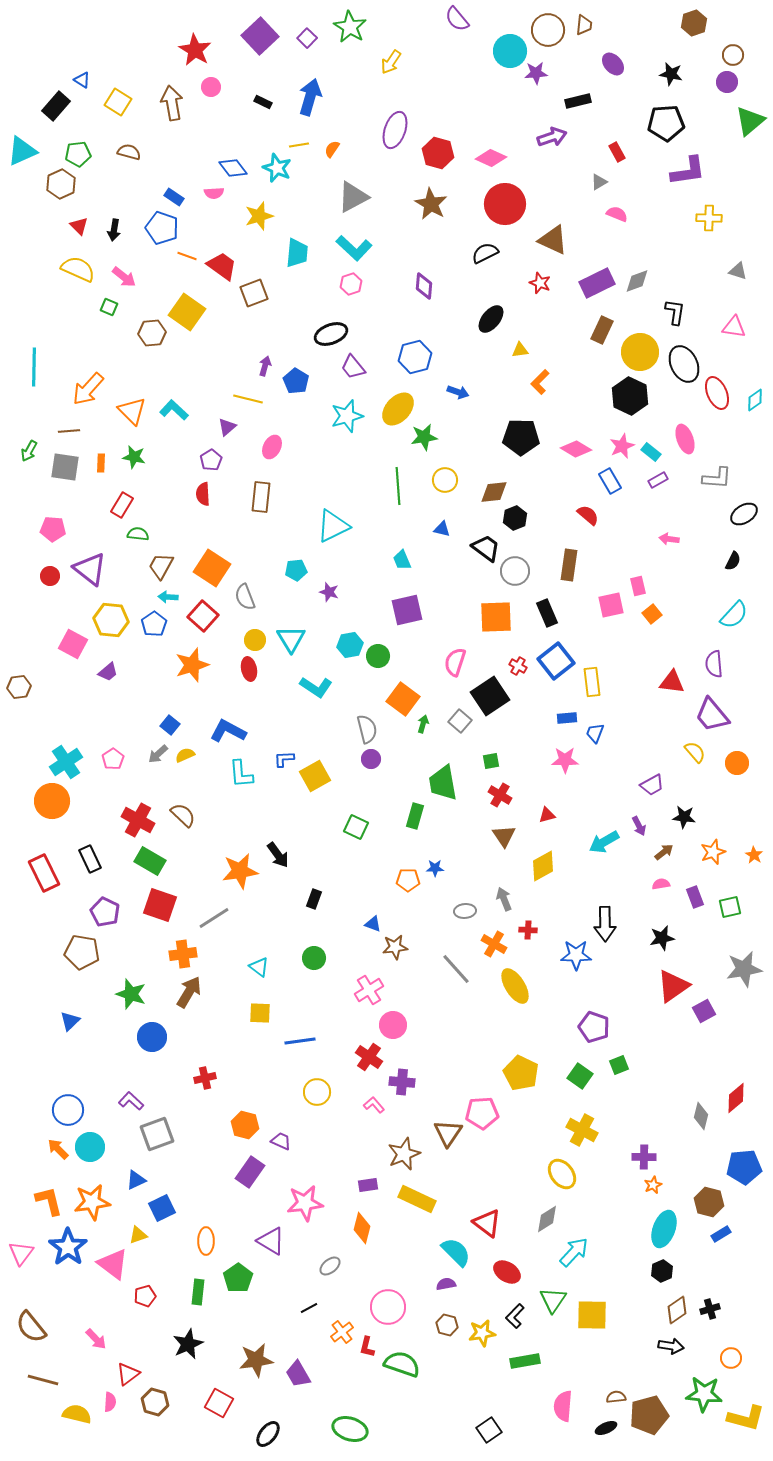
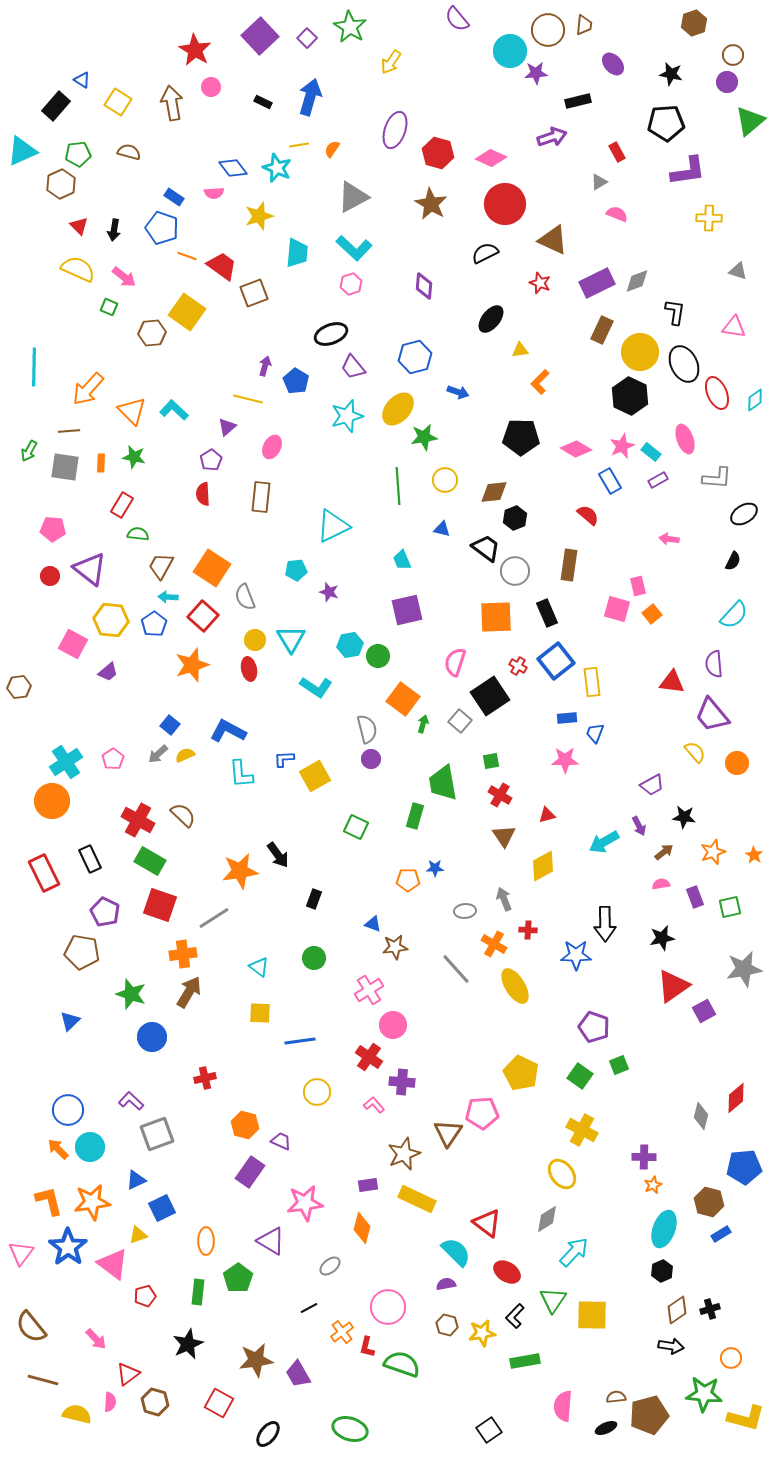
pink square at (611, 605): moved 6 px right, 4 px down; rotated 28 degrees clockwise
